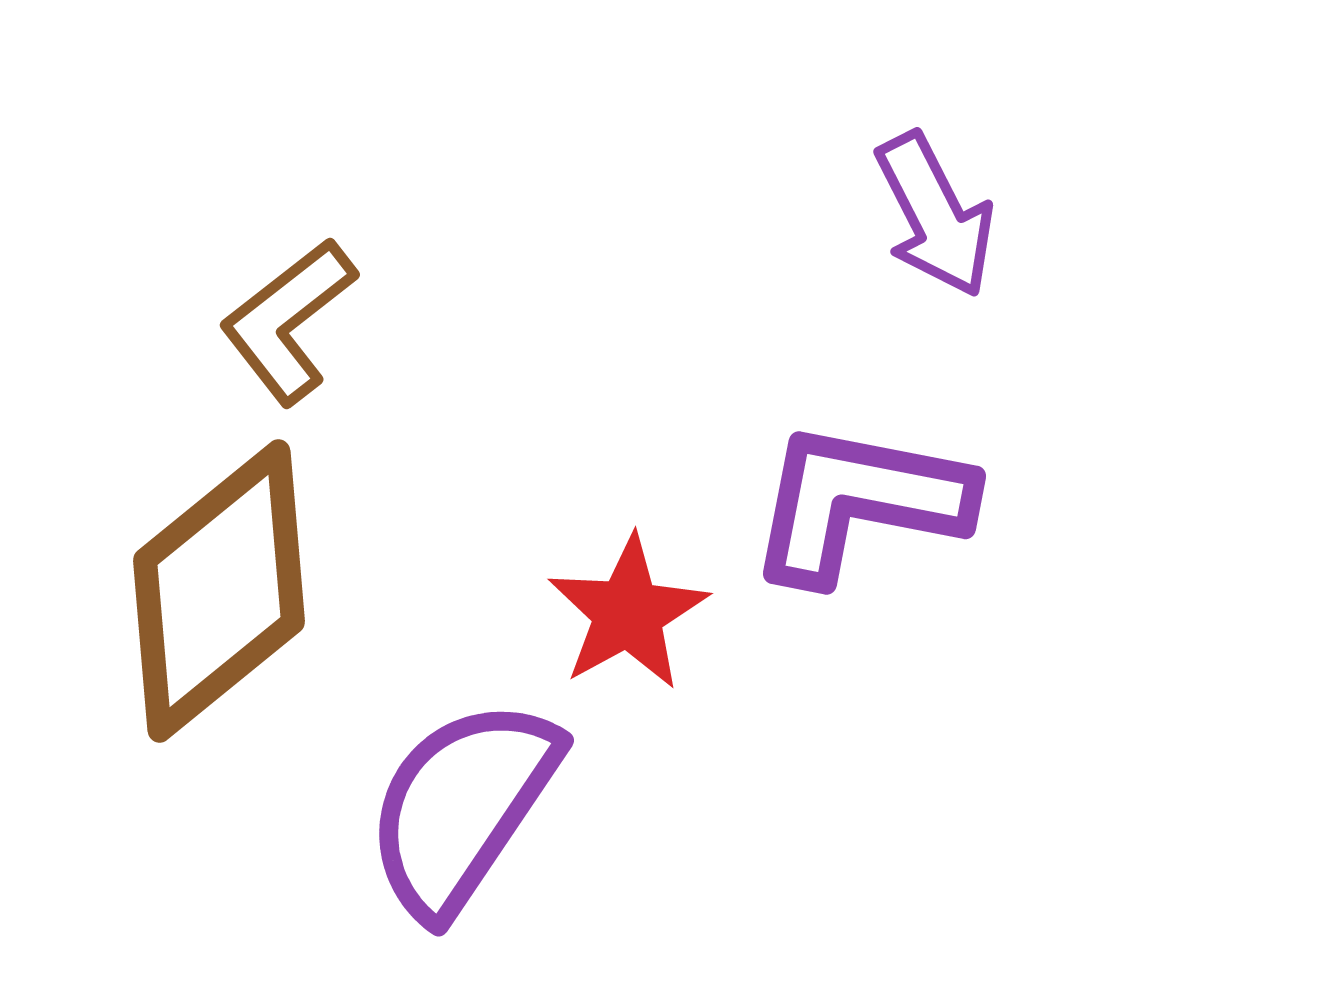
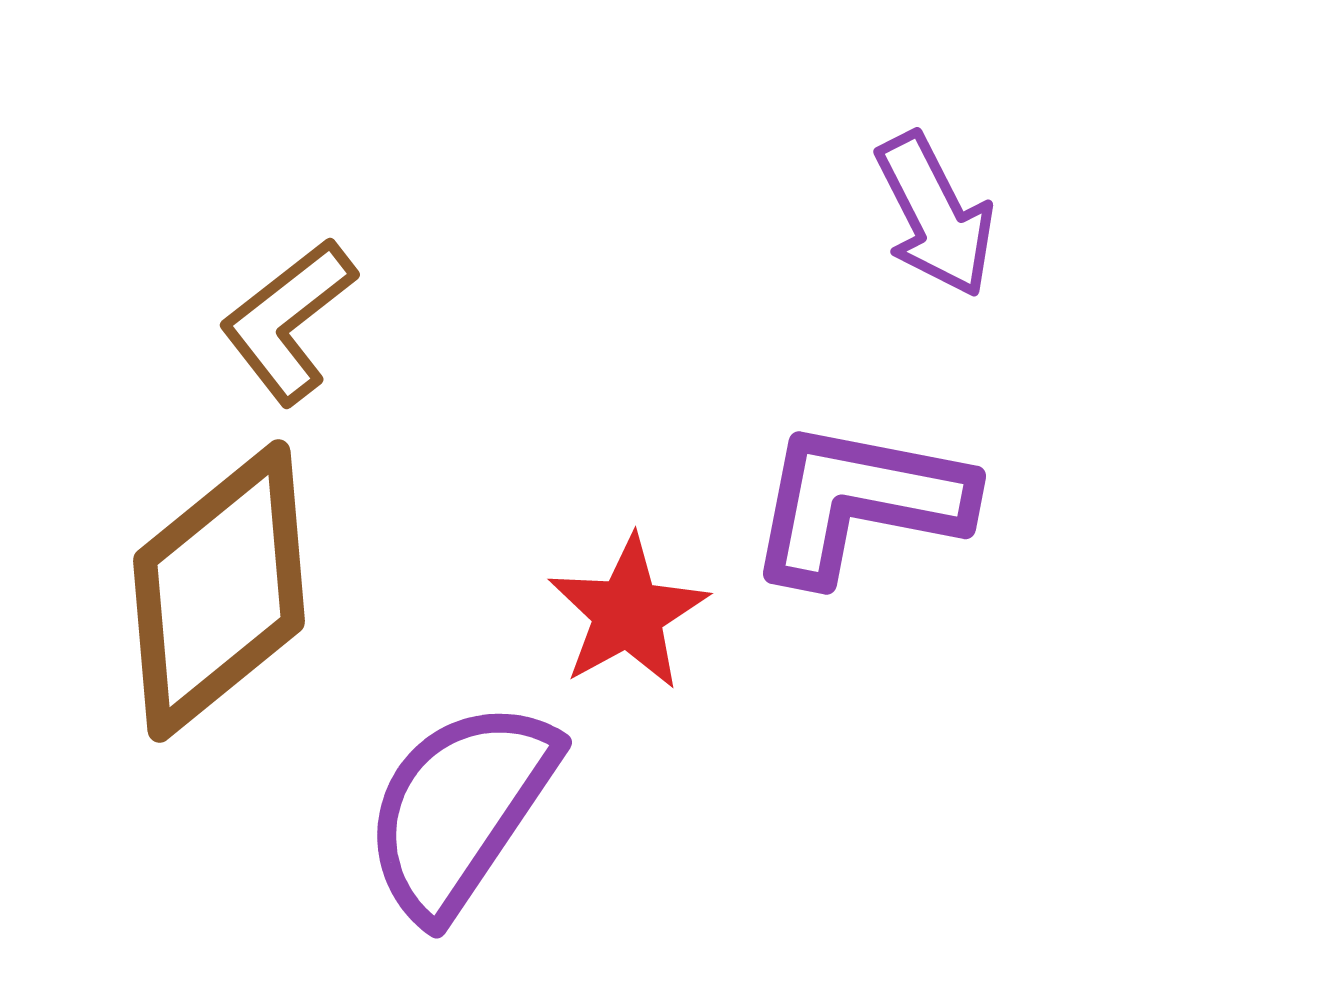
purple semicircle: moved 2 px left, 2 px down
